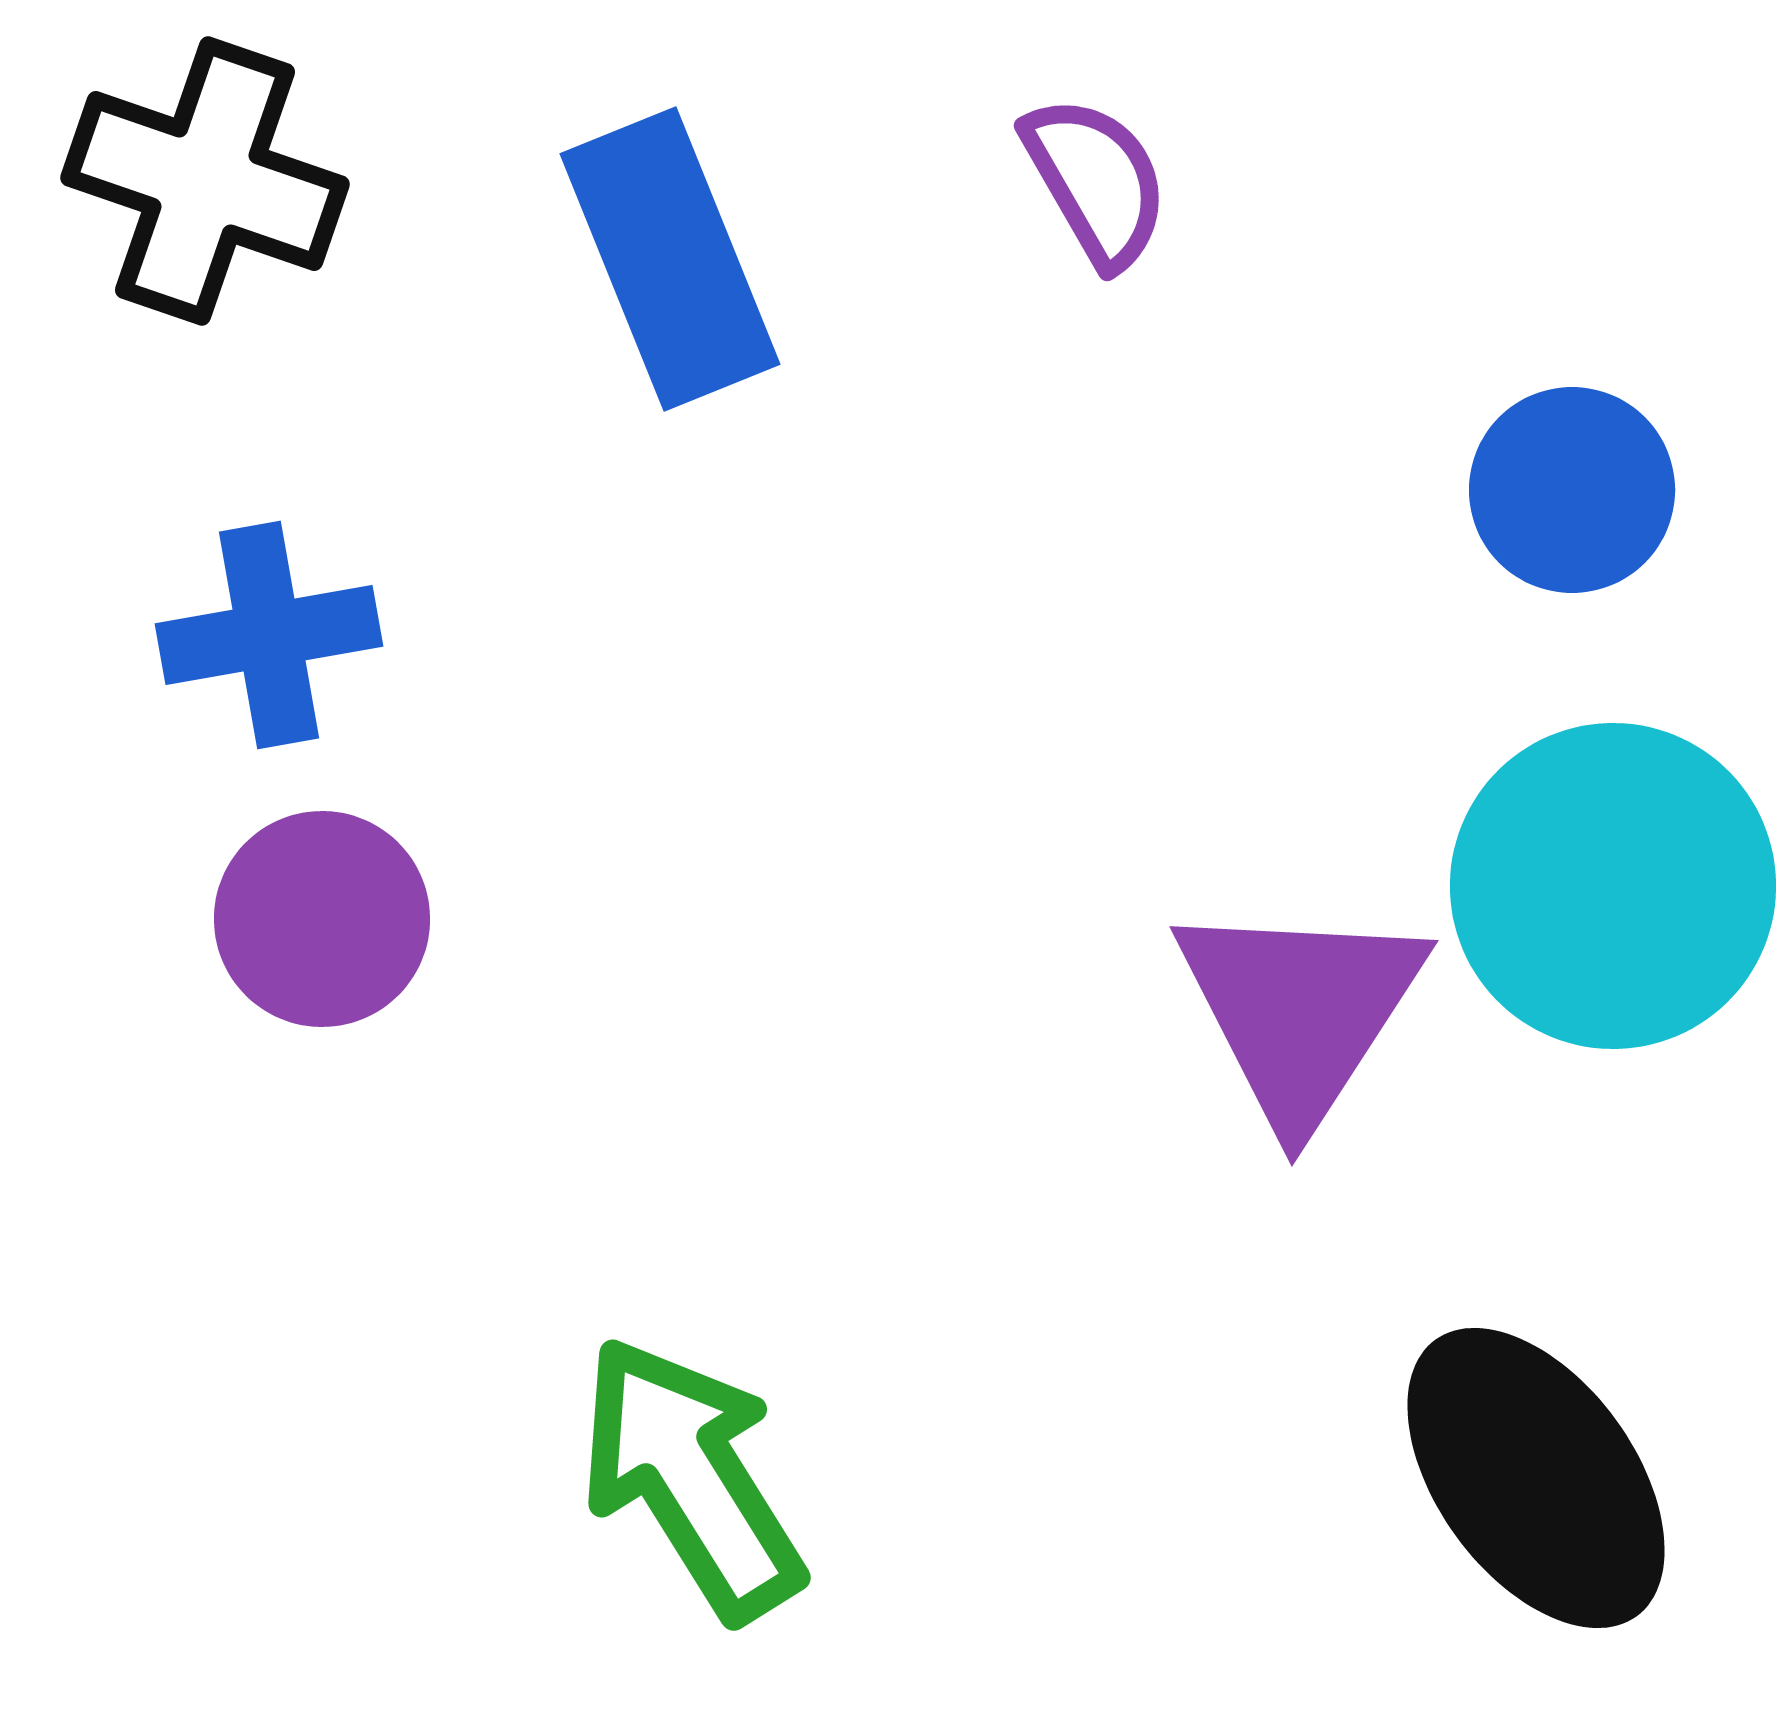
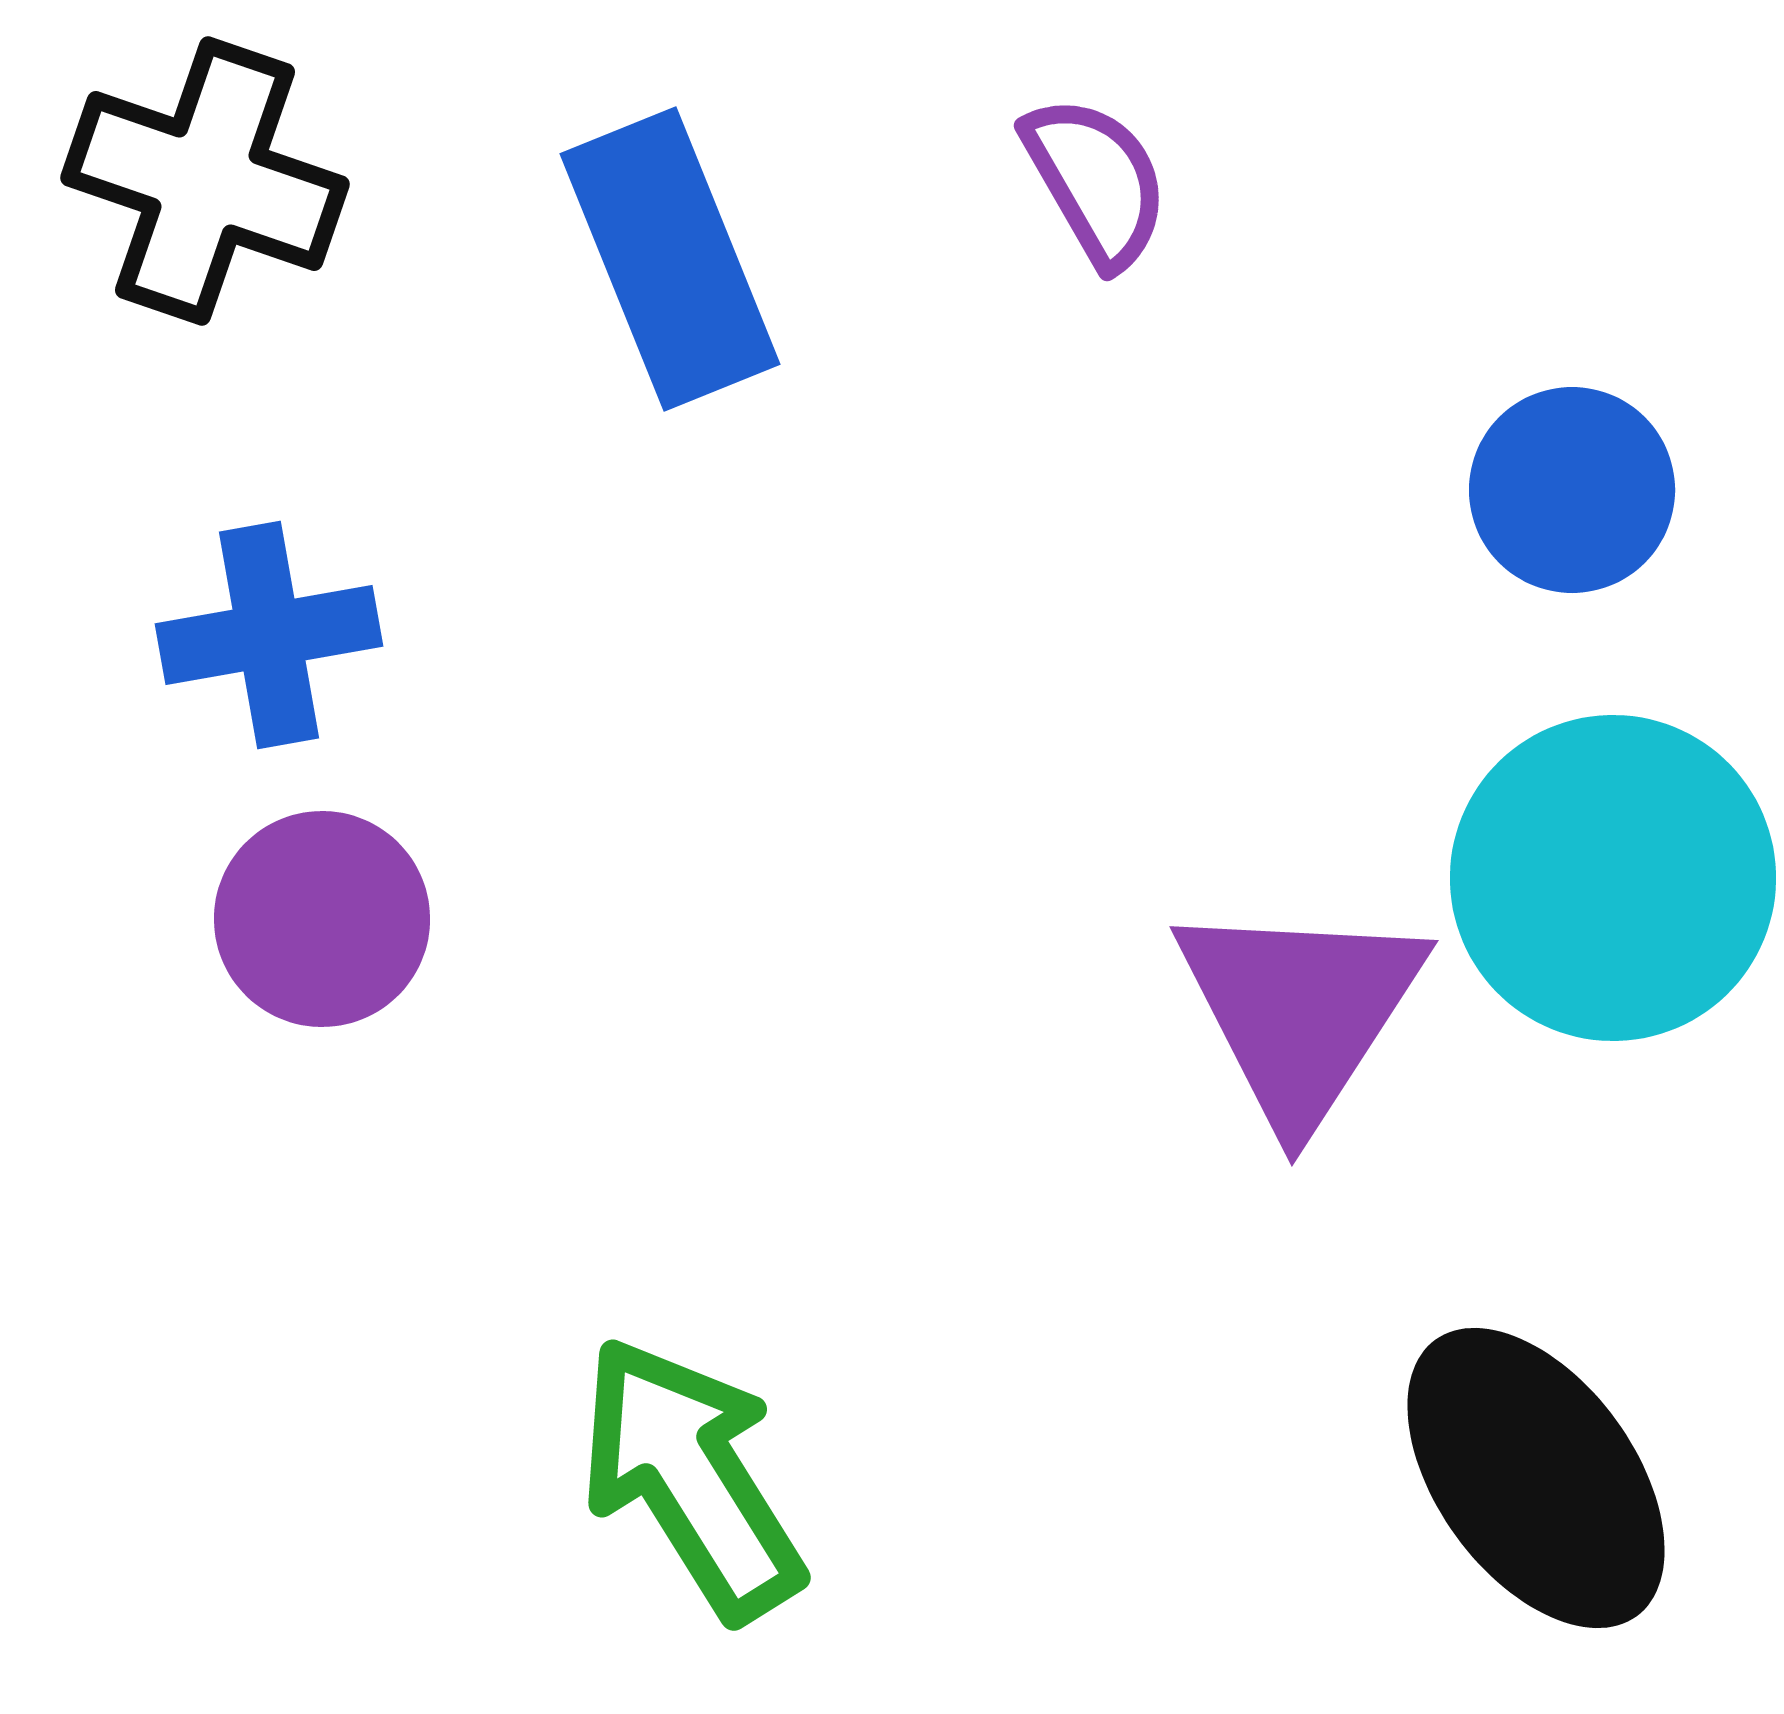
cyan circle: moved 8 px up
